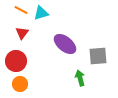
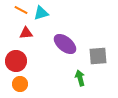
red triangle: moved 4 px right; rotated 48 degrees clockwise
